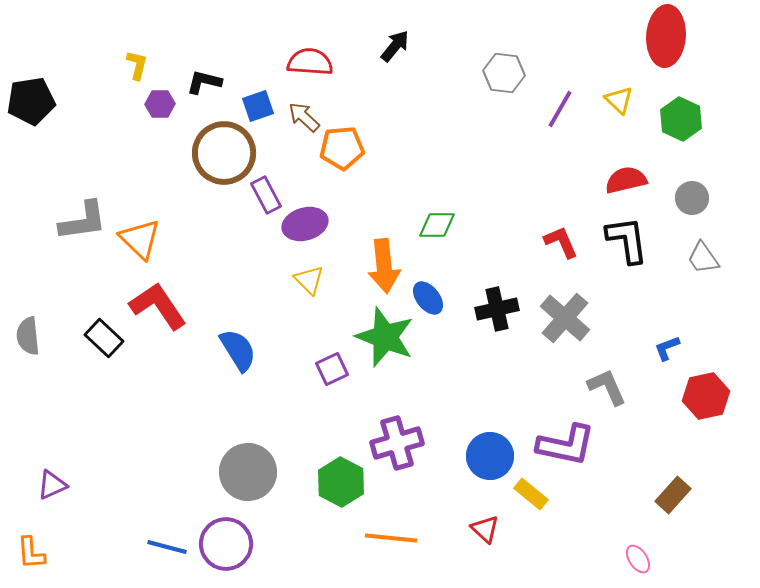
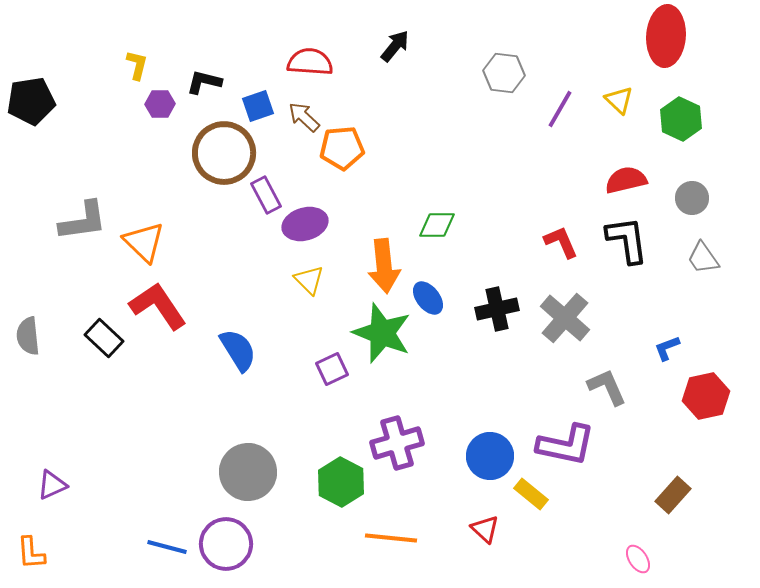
orange triangle at (140, 239): moved 4 px right, 3 px down
green star at (385, 337): moved 3 px left, 4 px up
